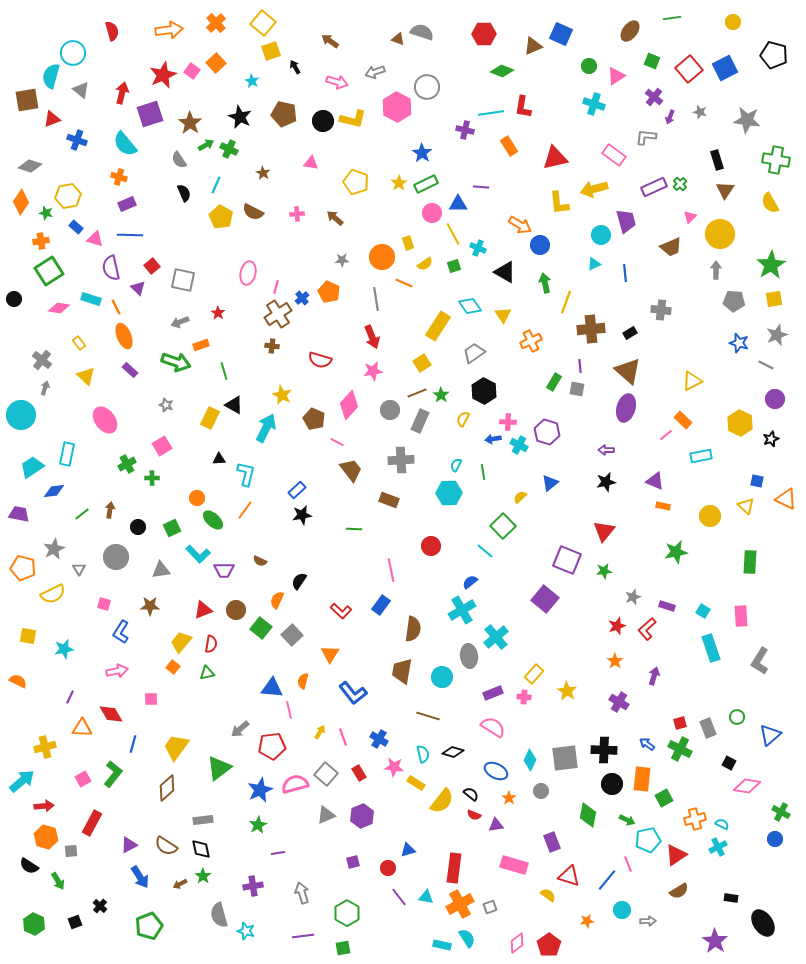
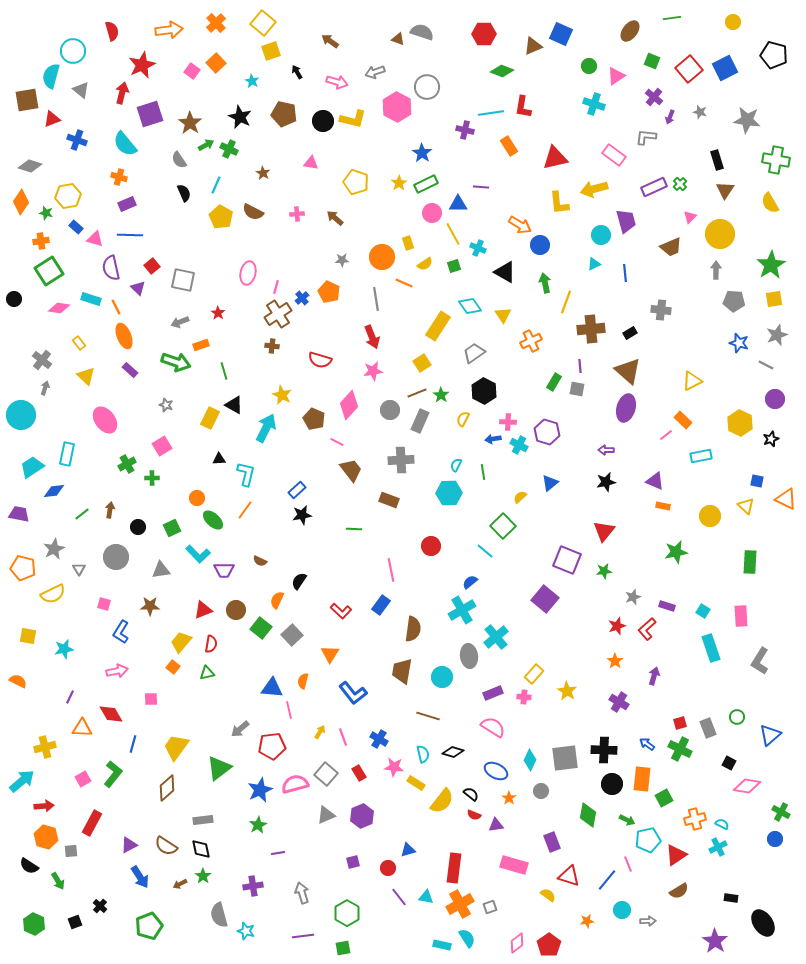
cyan circle at (73, 53): moved 2 px up
black arrow at (295, 67): moved 2 px right, 5 px down
red star at (163, 75): moved 21 px left, 10 px up
